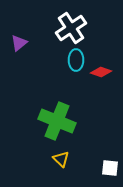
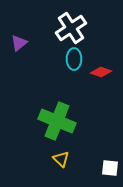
cyan ellipse: moved 2 px left, 1 px up
